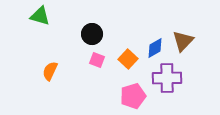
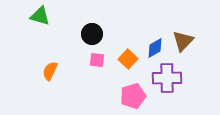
pink square: rotated 14 degrees counterclockwise
